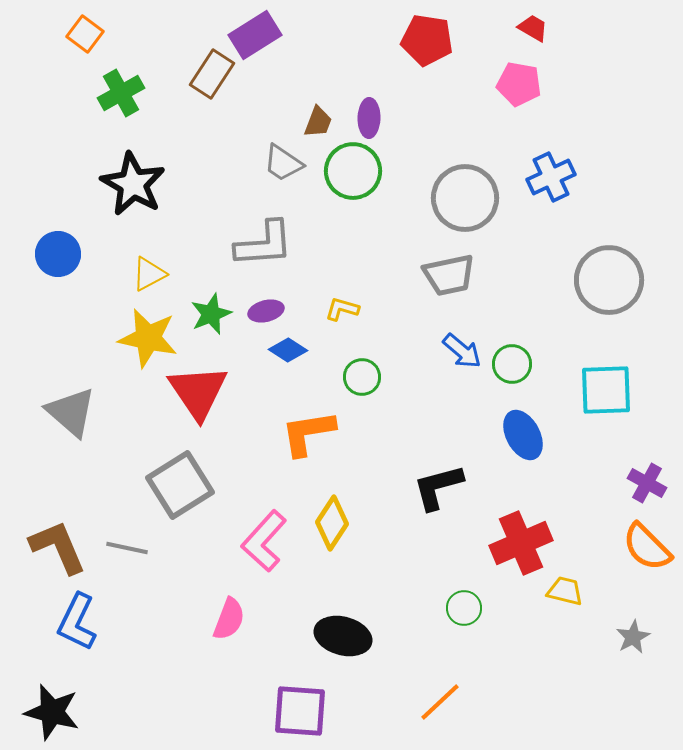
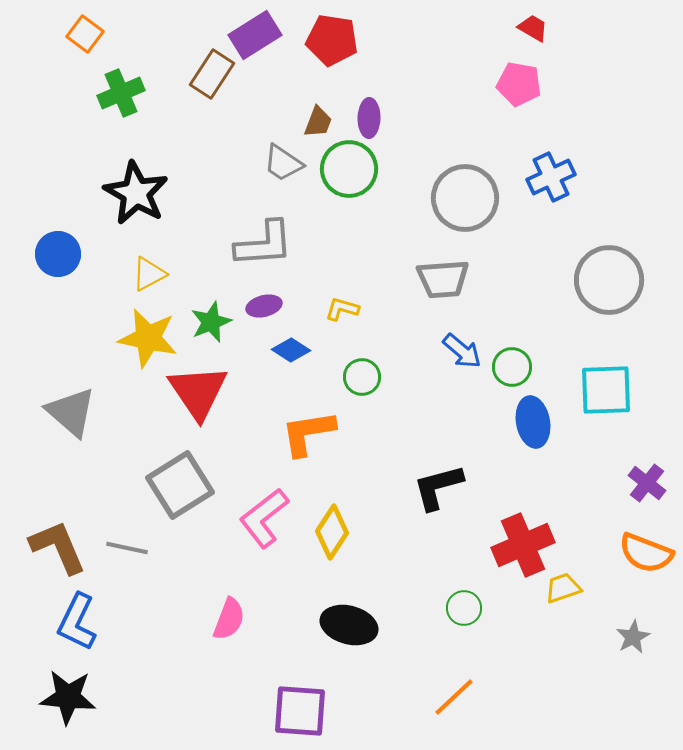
red pentagon at (427, 40): moved 95 px left
green cross at (121, 93): rotated 6 degrees clockwise
green circle at (353, 171): moved 4 px left, 2 px up
black star at (133, 184): moved 3 px right, 9 px down
gray trapezoid at (449, 275): moved 6 px left, 4 px down; rotated 8 degrees clockwise
purple ellipse at (266, 311): moved 2 px left, 5 px up
green star at (211, 314): moved 8 px down
blue diamond at (288, 350): moved 3 px right
green circle at (512, 364): moved 3 px down
blue ellipse at (523, 435): moved 10 px right, 13 px up; rotated 18 degrees clockwise
purple cross at (647, 483): rotated 9 degrees clockwise
yellow diamond at (332, 523): moved 9 px down
pink L-shape at (264, 541): moved 23 px up; rotated 10 degrees clockwise
red cross at (521, 543): moved 2 px right, 2 px down
orange semicircle at (647, 547): moved 1 px left, 6 px down; rotated 24 degrees counterclockwise
yellow trapezoid at (565, 591): moved 2 px left, 3 px up; rotated 33 degrees counterclockwise
black ellipse at (343, 636): moved 6 px right, 11 px up
orange line at (440, 702): moved 14 px right, 5 px up
black star at (52, 712): moved 16 px right, 15 px up; rotated 10 degrees counterclockwise
